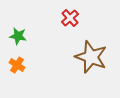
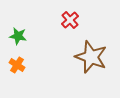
red cross: moved 2 px down
